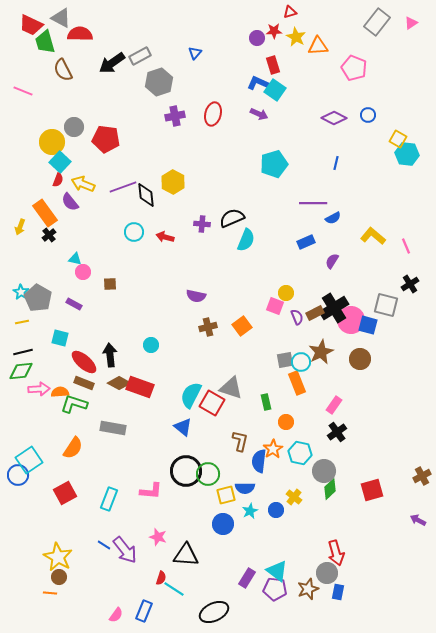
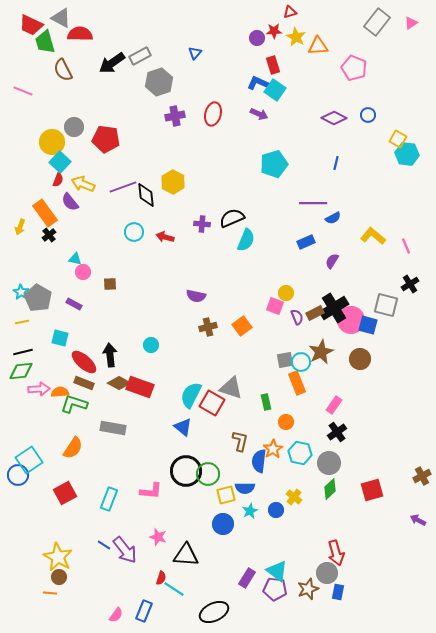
gray circle at (324, 471): moved 5 px right, 8 px up
